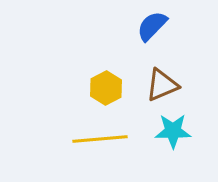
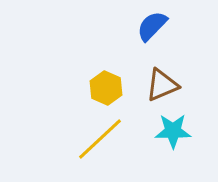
yellow hexagon: rotated 8 degrees counterclockwise
yellow line: rotated 38 degrees counterclockwise
